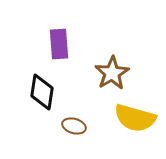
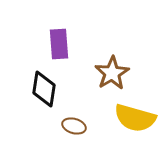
black diamond: moved 2 px right, 3 px up
